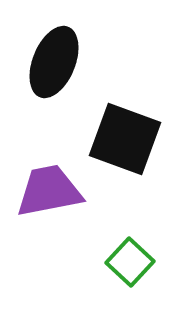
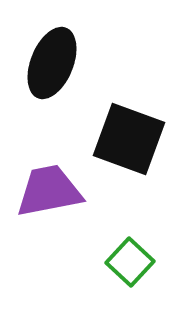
black ellipse: moved 2 px left, 1 px down
black square: moved 4 px right
